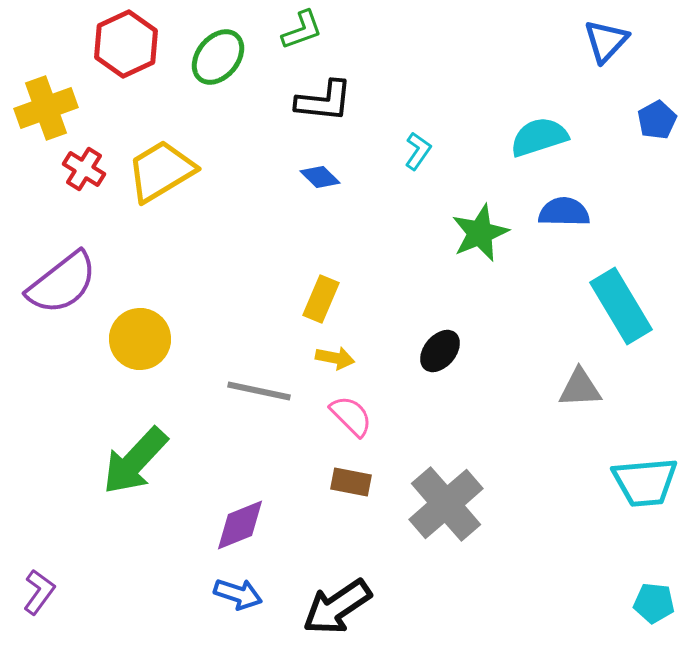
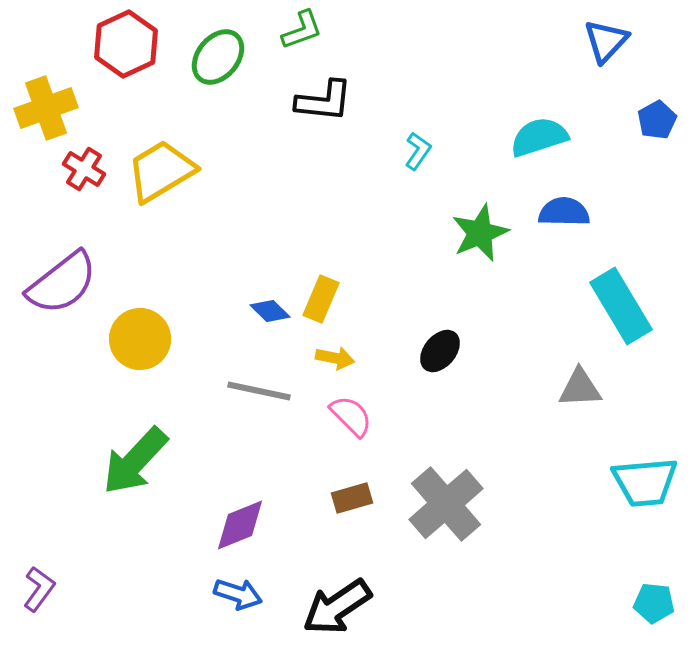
blue diamond: moved 50 px left, 134 px down
brown rectangle: moved 1 px right, 16 px down; rotated 27 degrees counterclockwise
purple L-shape: moved 3 px up
